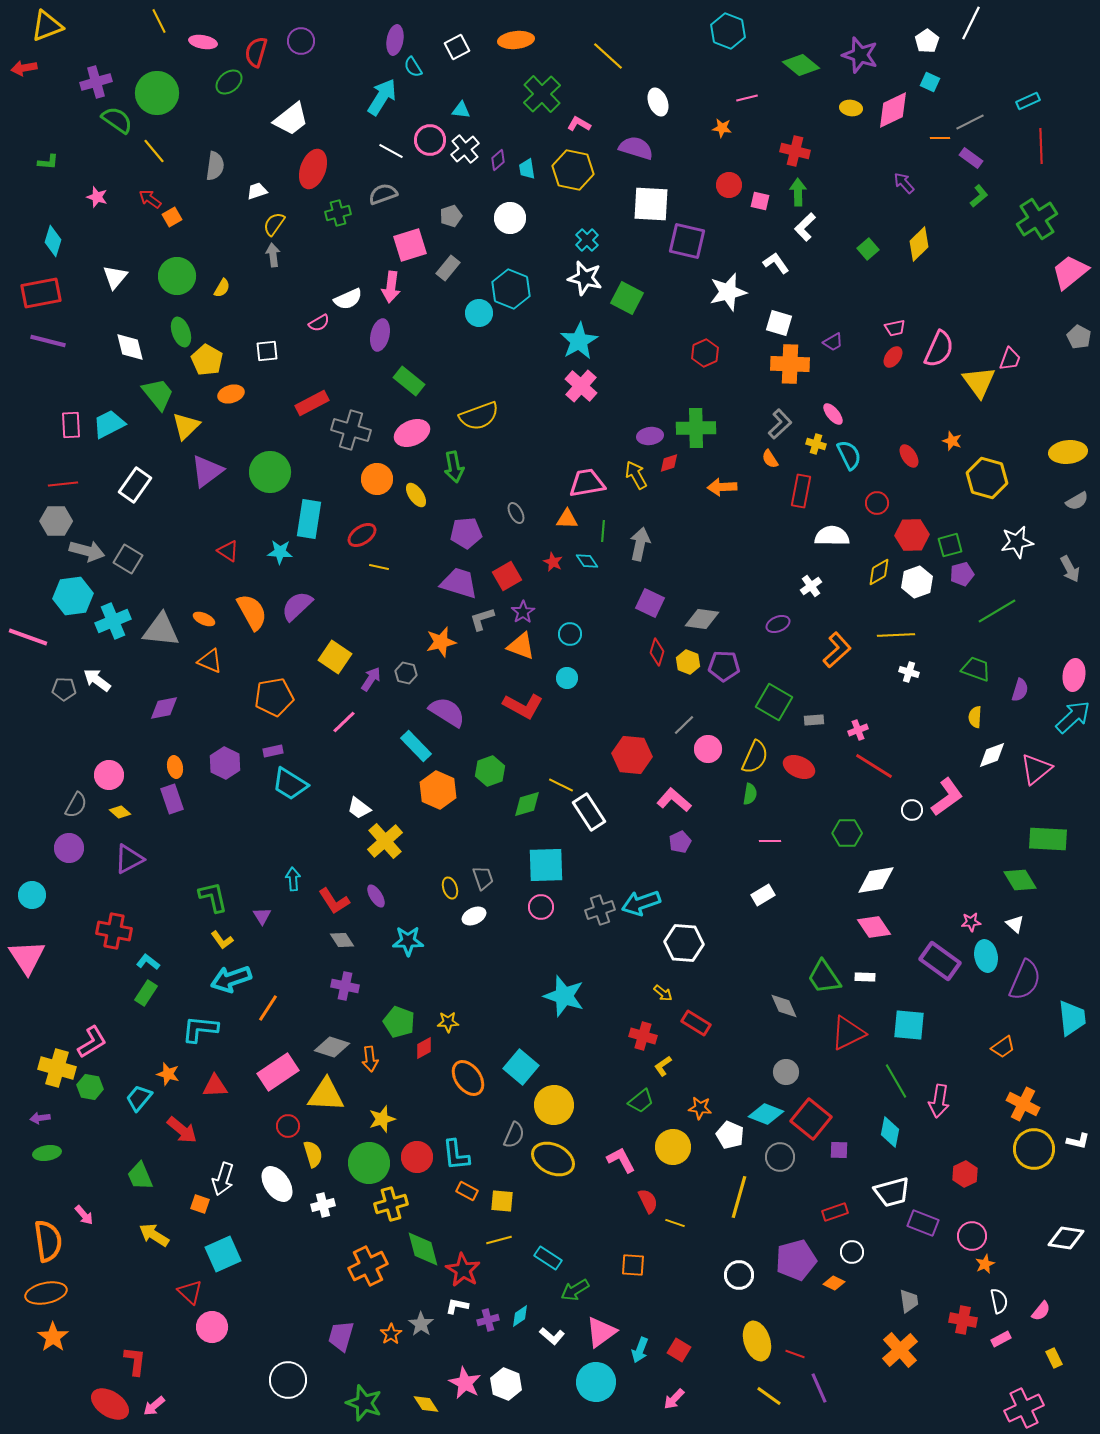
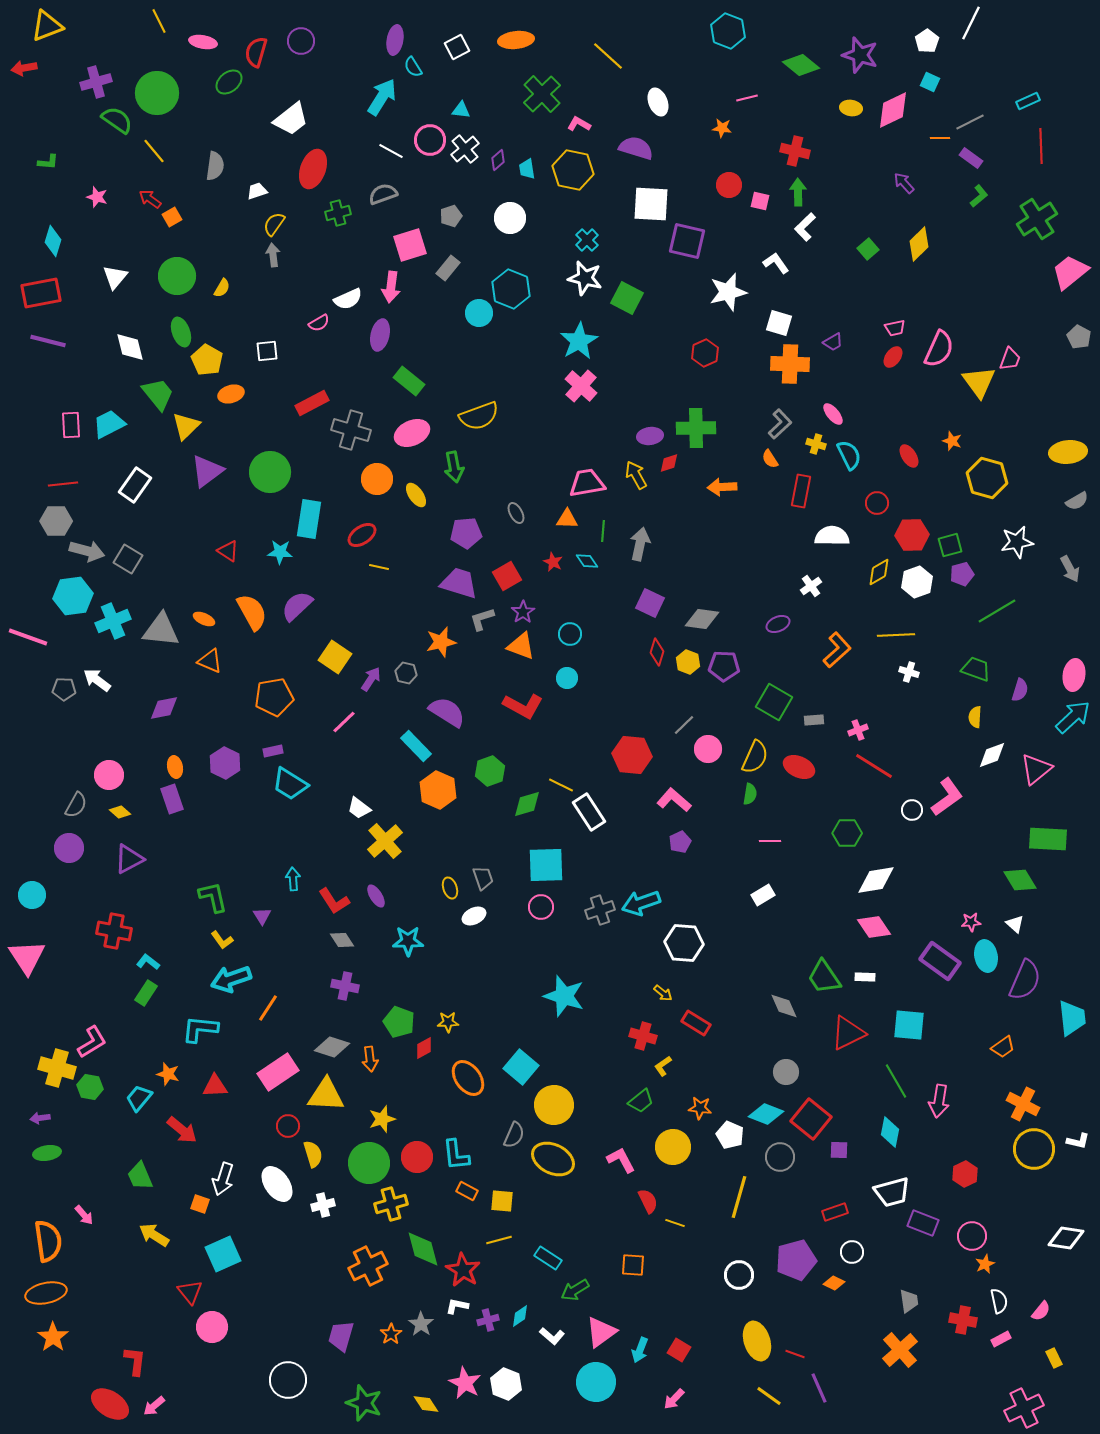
red triangle at (190, 1292): rotated 8 degrees clockwise
